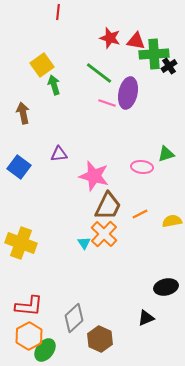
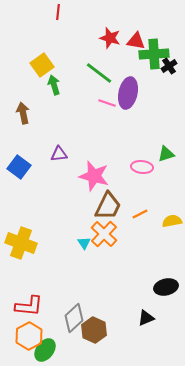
brown hexagon: moved 6 px left, 9 px up
